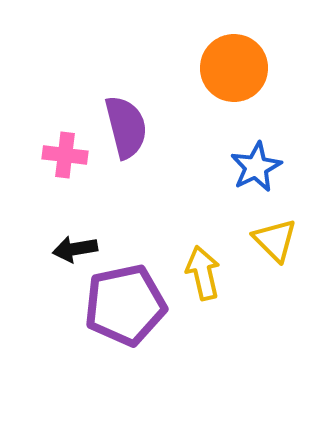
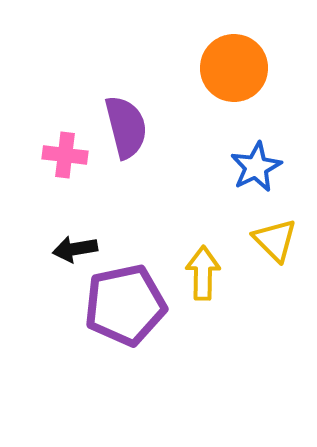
yellow arrow: rotated 14 degrees clockwise
